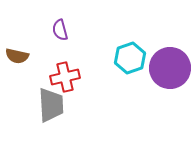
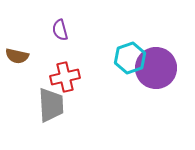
purple circle: moved 14 px left
